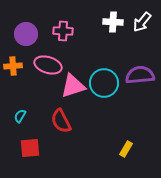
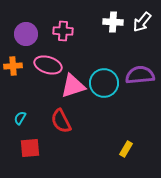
cyan semicircle: moved 2 px down
